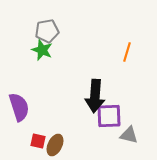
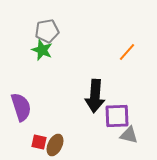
orange line: rotated 24 degrees clockwise
purple semicircle: moved 2 px right
purple square: moved 8 px right
red square: moved 1 px right, 1 px down
